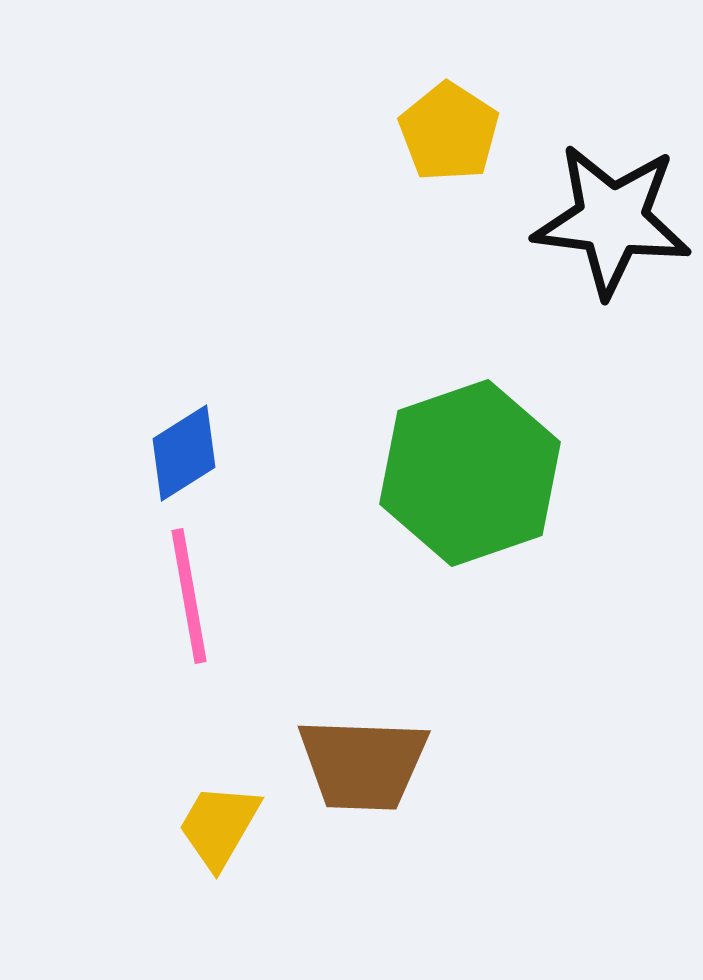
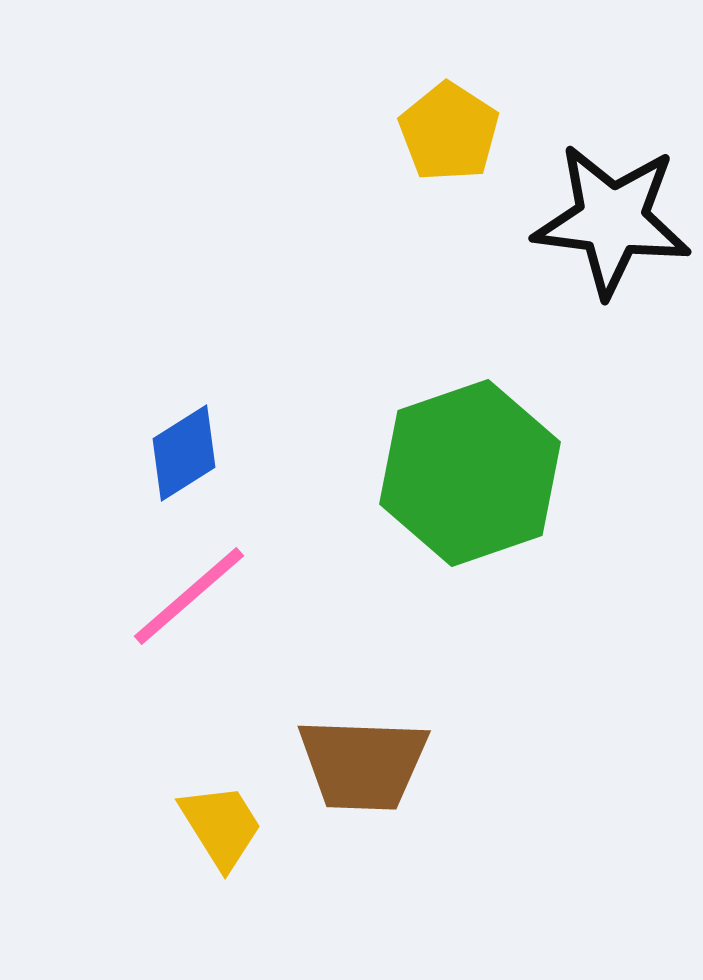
pink line: rotated 59 degrees clockwise
yellow trapezoid: moved 2 px right; rotated 118 degrees clockwise
